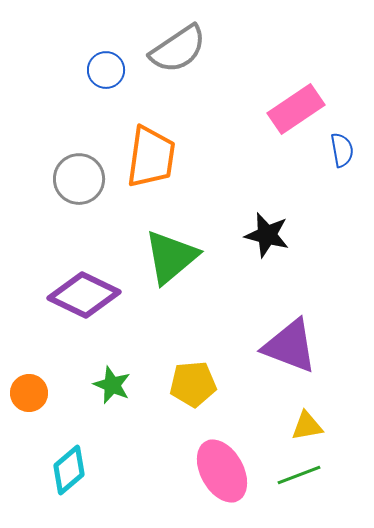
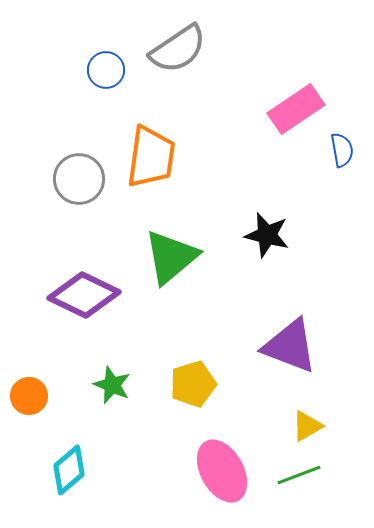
yellow pentagon: rotated 12 degrees counterclockwise
orange circle: moved 3 px down
yellow triangle: rotated 20 degrees counterclockwise
